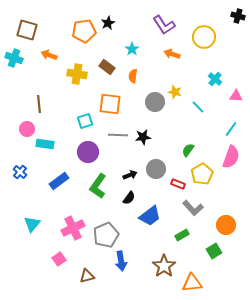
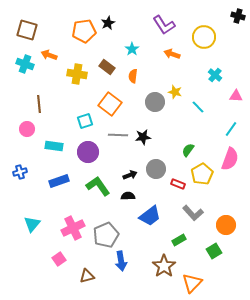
cyan cross at (14, 58): moved 11 px right, 6 px down
cyan cross at (215, 79): moved 4 px up
orange square at (110, 104): rotated 30 degrees clockwise
cyan rectangle at (45, 144): moved 9 px right, 2 px down
pink semicircle at (231, 157): moved 1 px left, 2 px down
blue cross at (20, 172): rotated 32 degrees clockwise
blue rectangle at (59, 181): rotated 18 degrees clockwise
green L-shape at (98, 186): rotated 110 degrees clockwise
black semicircle at (129, 198): moved 1 px left, 2 px up; rotated 128 degrees counterclockwise
gray L-shape at (193, 208): moved 5 px down
green rectangle at (182, 235): moved 3 px left, 5 px down
orange triangle at (192, 283): rotated 40 degrees counterclockwise
